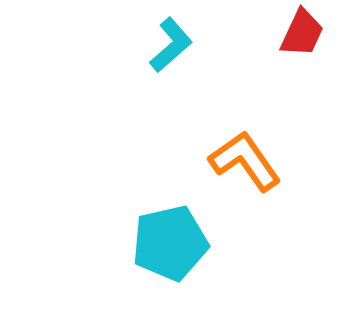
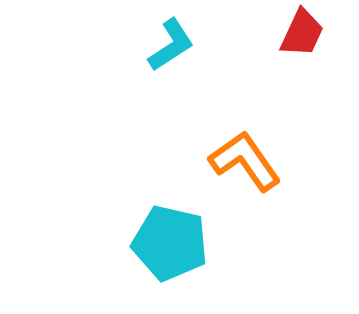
cyan L-shape: rotated 8 degrees clockwise
cyan pentagon: rotated 26 degrees clockwise
